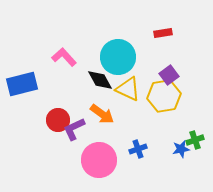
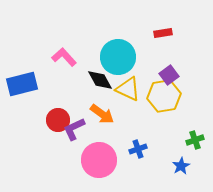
blue star: moved 17 px down; rotated 18 degrees counterclockwise
